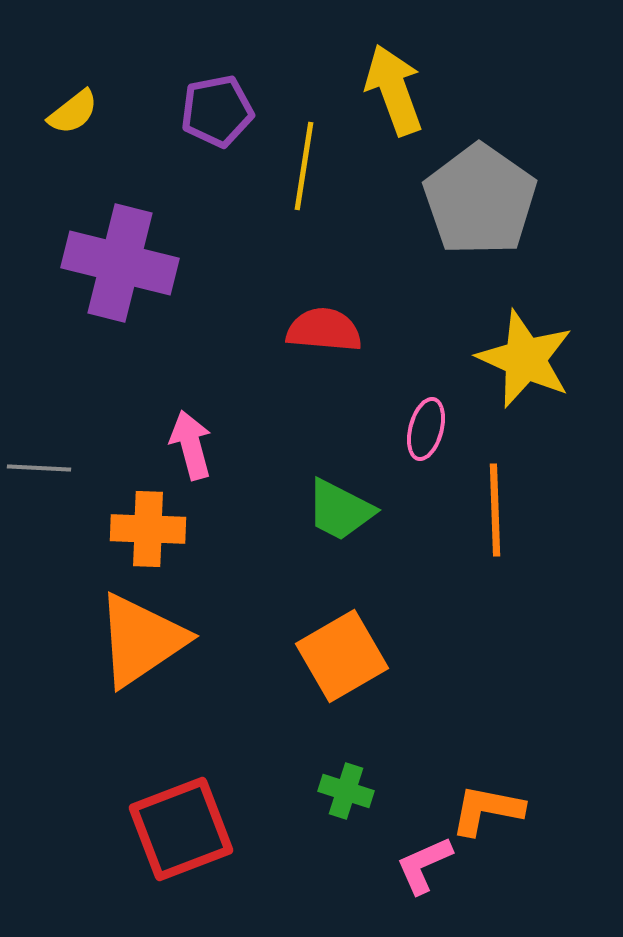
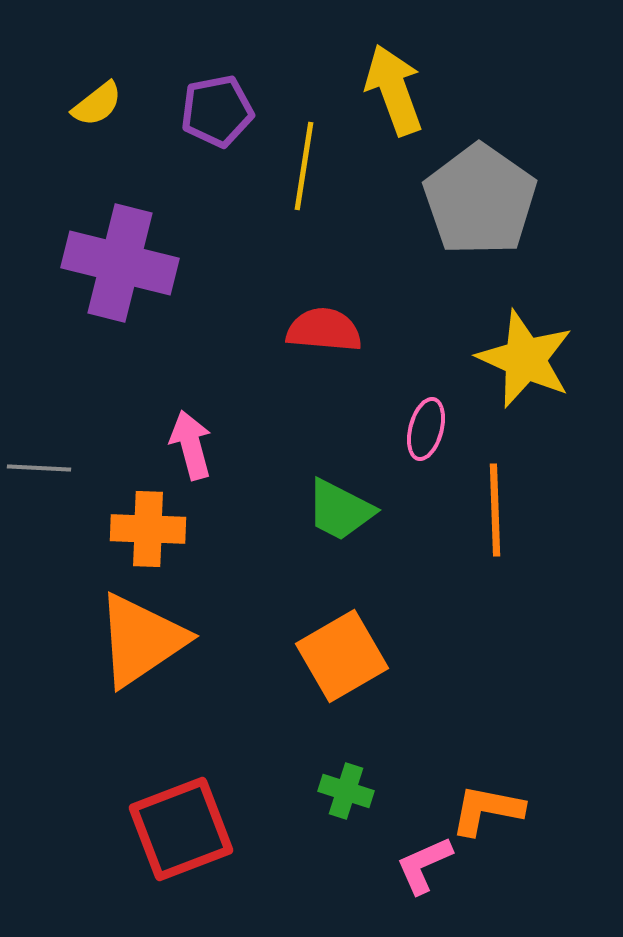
yellow semicircle: moved 24 px right, 8 px up
